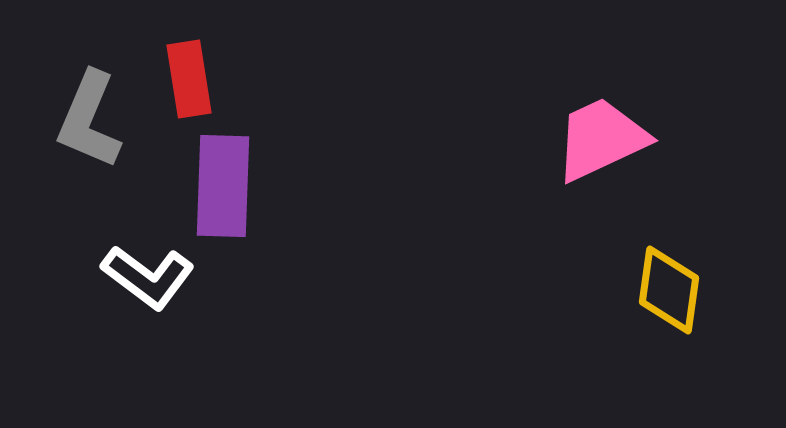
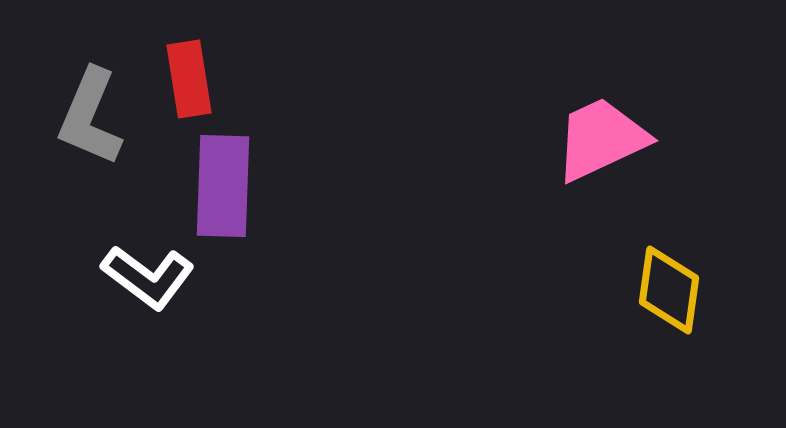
gray L-shape: moved 1 px right, 3 px up
